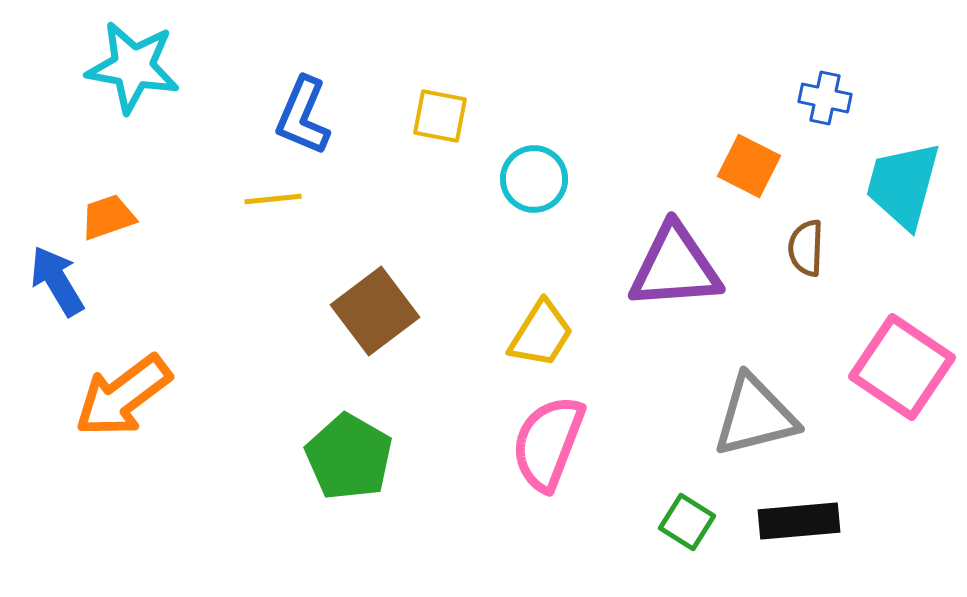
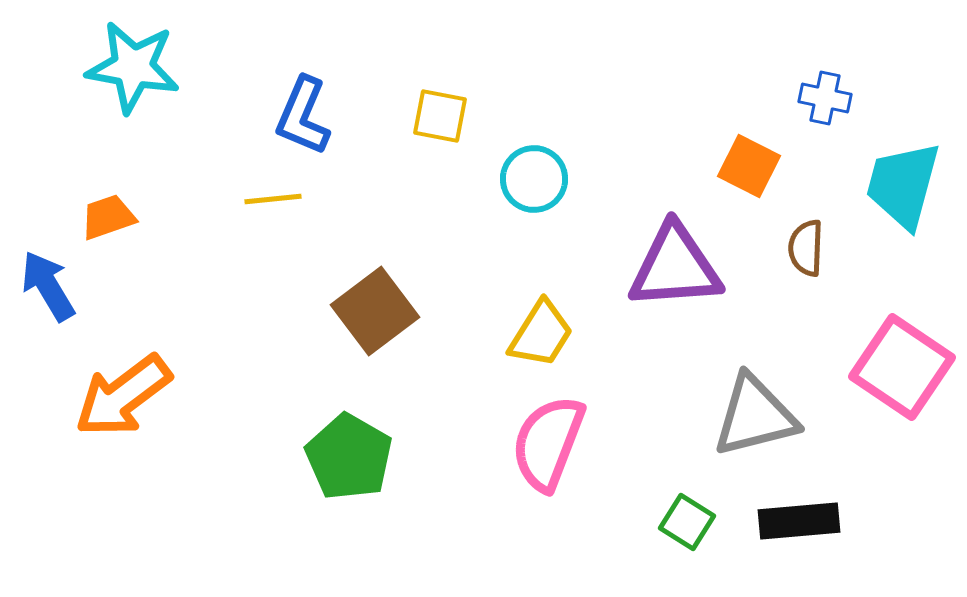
blue arrow: moved 9 px left, 5 px down
